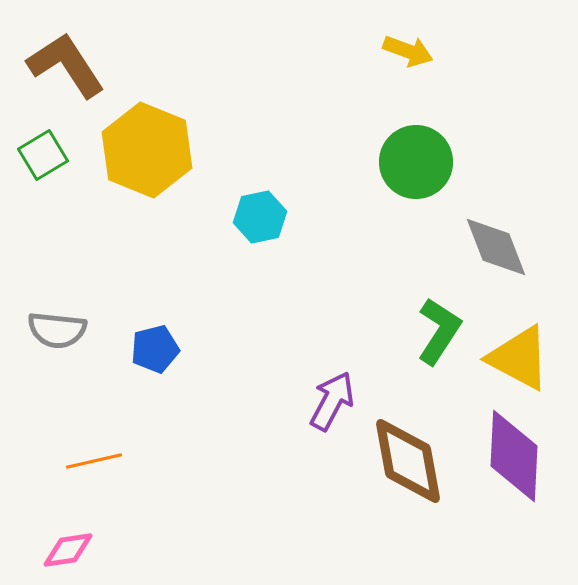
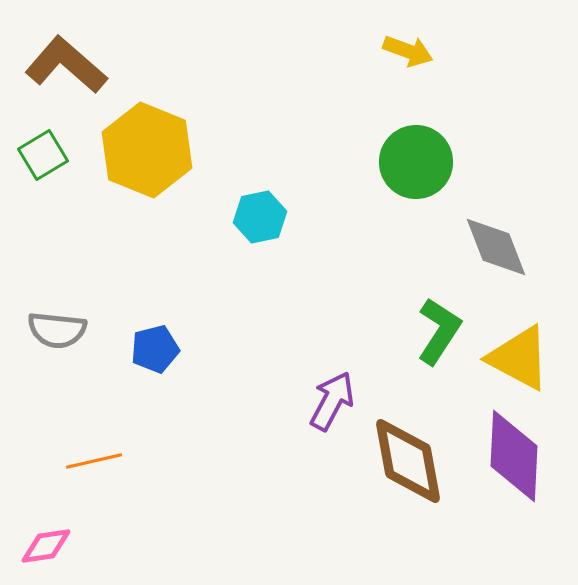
brown L-shape: rotated 16 degrees counterclockwise
pink diamond: moved 22 px left, 4 px up
